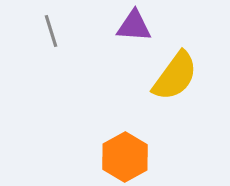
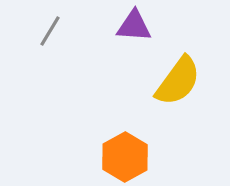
gray line: moved 1 px left; rotated 48 degrees clockwise
yellow semicircle: moved 3 px right, 5 px down
